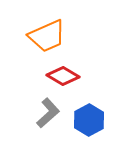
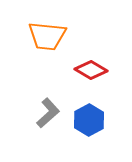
orange trapezoid: rotated 30 degrees clockwise
red diamond: moved 28 px right, 6 px up
